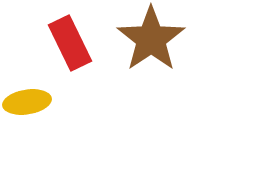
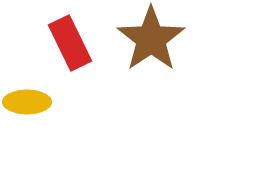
yellow ellipse: rotated 9 degrees clockwise
